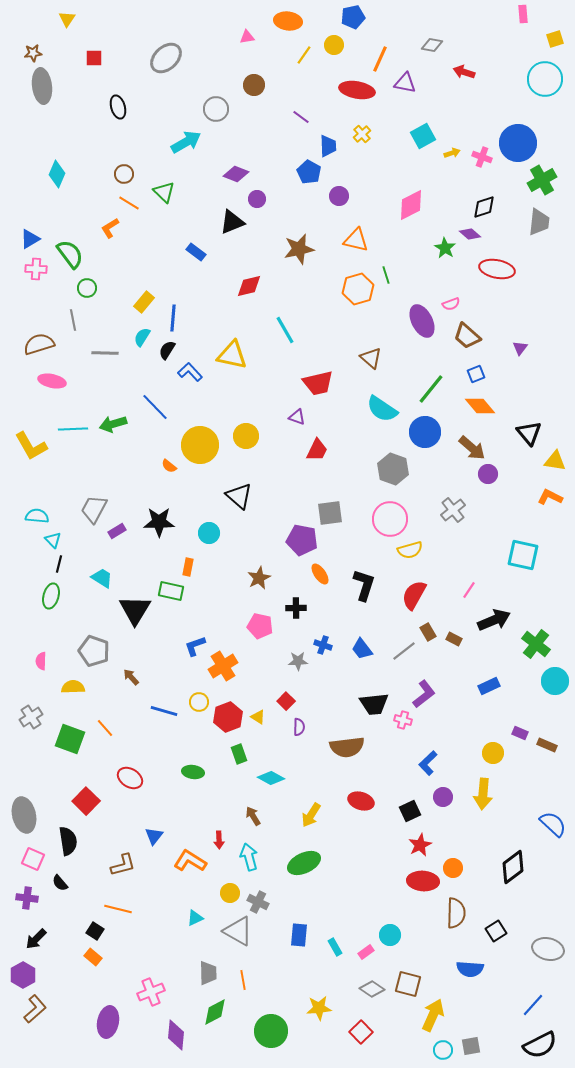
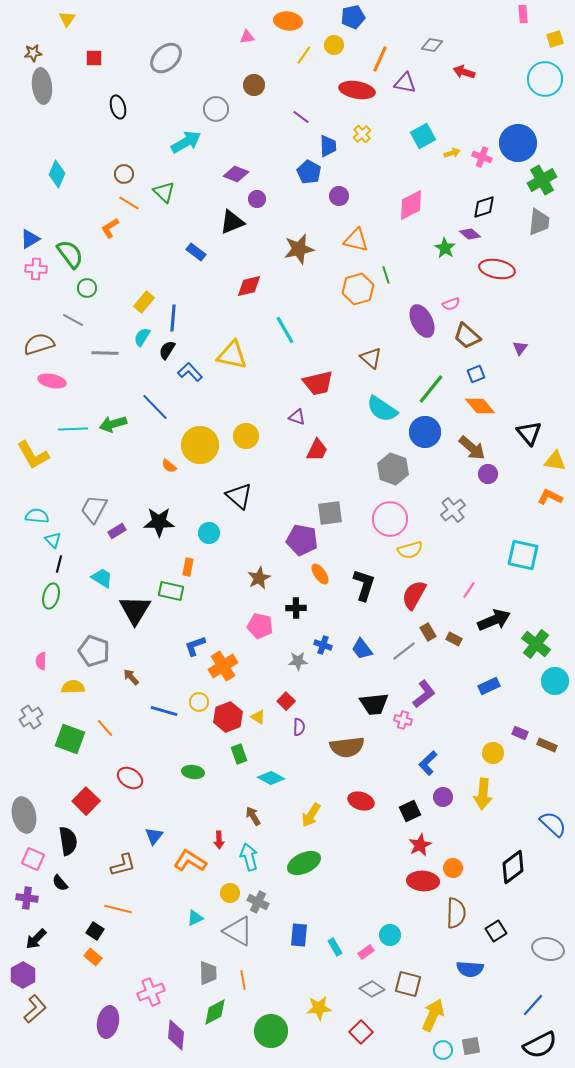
gray line at (73, 320): rotated 50 degrees counterclockwise
yellow L-shape at (31, 446): moved 2 px right, 9 px down
